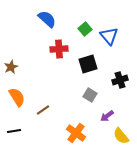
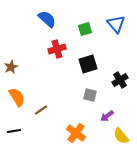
green square: rotated 24 degrees clockwise
blue triangle: moved 7 px right, 12 px up
red cross: moved 2 px left; rotated 12 degrees counterclockwise
black cross: rotated 14 degrees counterclockwise
gray square: rotated 16 degrees counterclockwise
brown line: moved 2 px left
